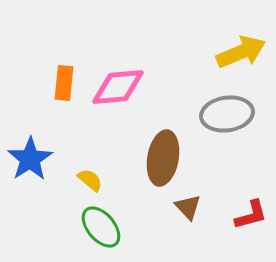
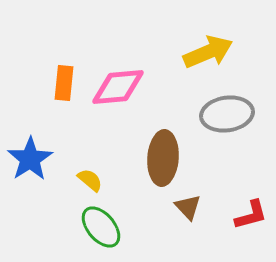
yellow arrow: moved 33 px left
brown ellipse: rotated 6 degrees counterclockwise
